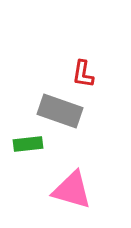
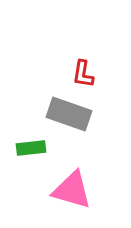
gray rectangle: moved 9 px right, 3 px down
green rectangle: moved 3 px right, 4 px down
